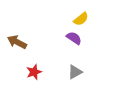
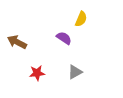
yellow semicircle: rotated 28 degrees counterclockwise
purple semicircle: moved 10 px left
red star: moved 3 px right, 1 px down; rotated 14 degrees clockwise
